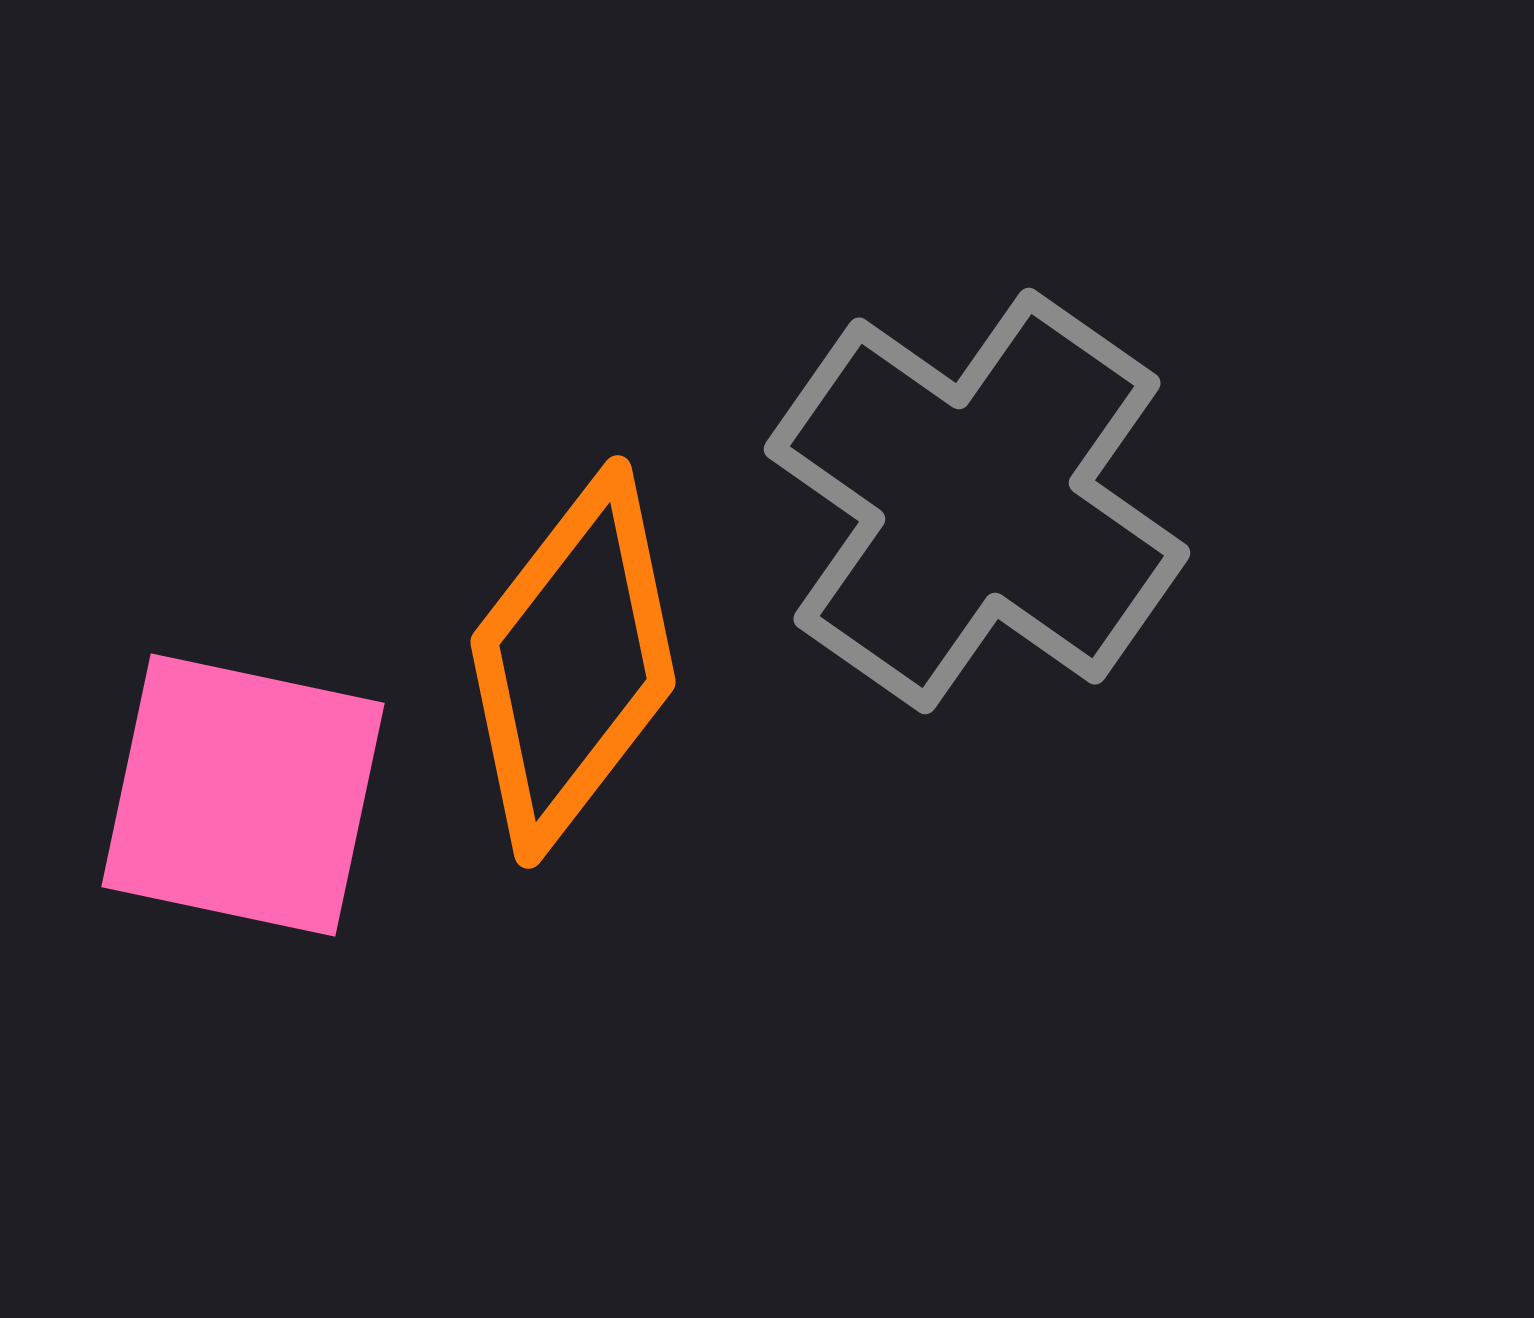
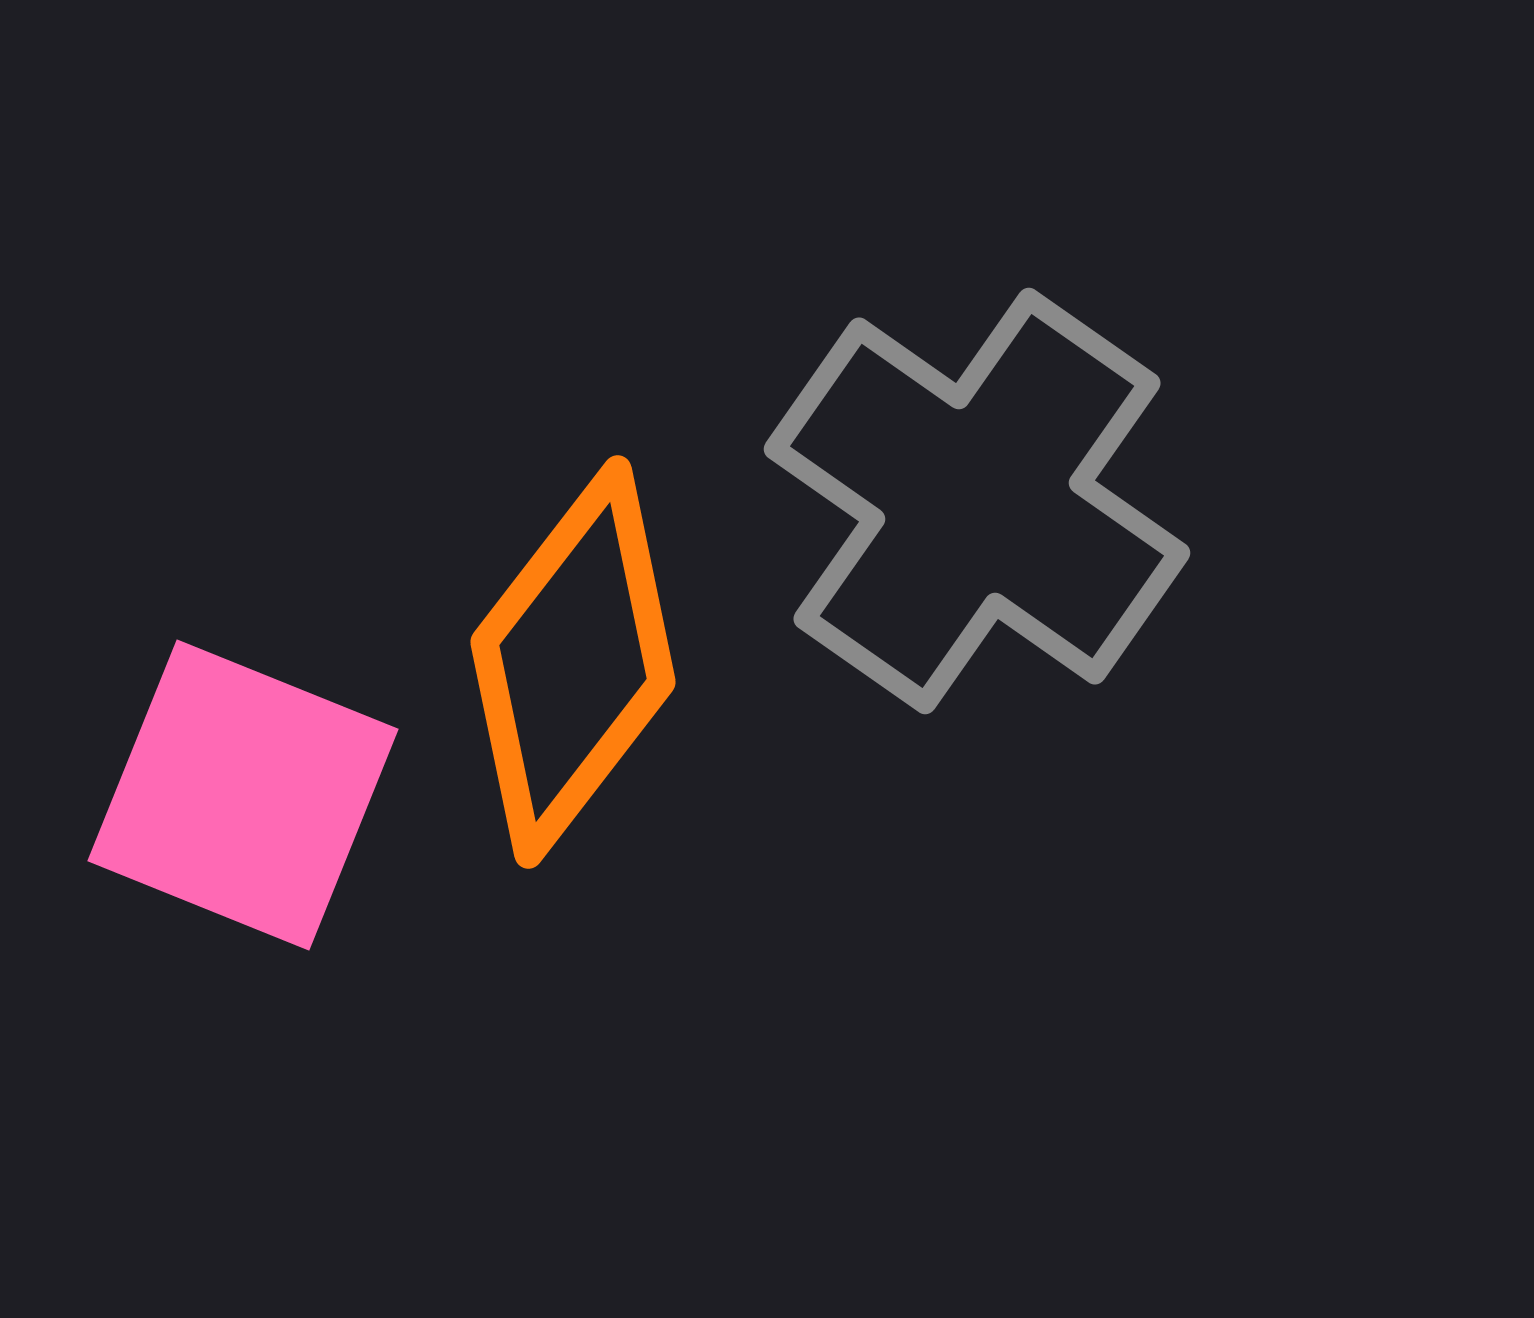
pink square: rotated 10 degrees clockwise
